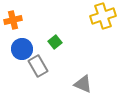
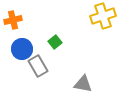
gray triangle: rotated 12 degrees counterclockwise
